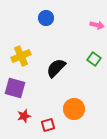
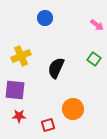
blue circle: moved 1 px left
pink arrow: rotated 24 degrees clockwise
black semicircle: rotated 20 degrees counterclockwise
purple square: moved 2 px down; rotated 10 degrees counterclockwise
orange circle: moved 1 px left
red star: moved 5 px left; rotated 16 degrees clockwise
